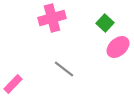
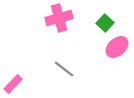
pink cross: moved 7 px right
pink ellipse: moved 1 px left
